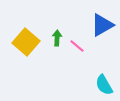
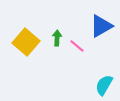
blue triangle: moved 1 px left, 1 px down
cyan semicircle: rotated 60 degrees clockwise
